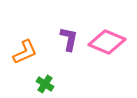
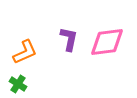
pink diamond: rotated 30 degrees counterclockwise
green cross: moved 27 px left
